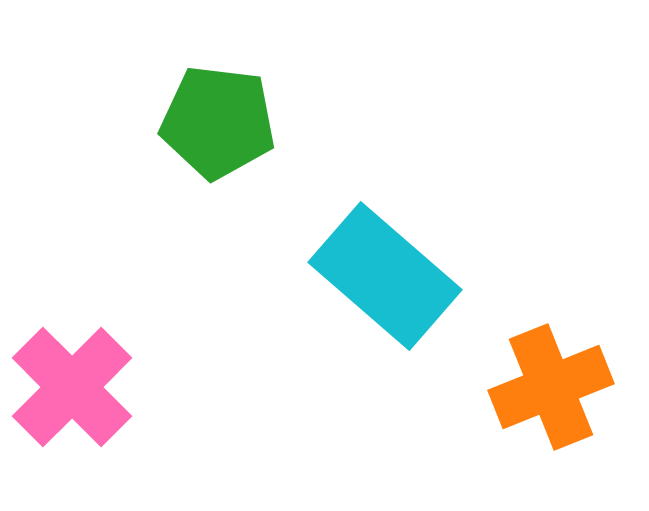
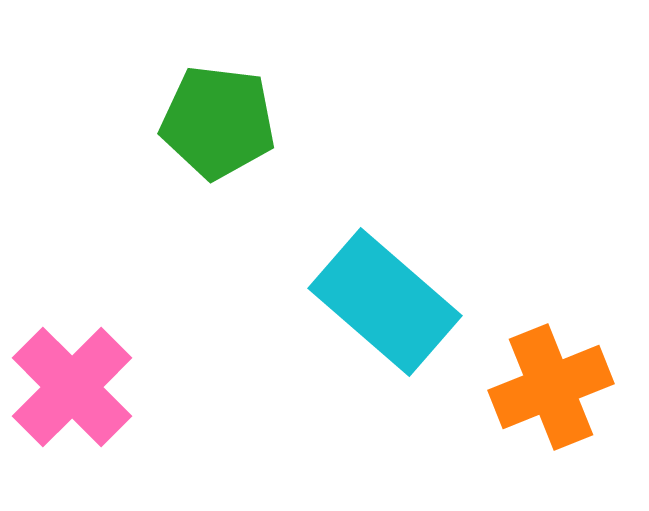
cyan rectangle: moved 26 px down
